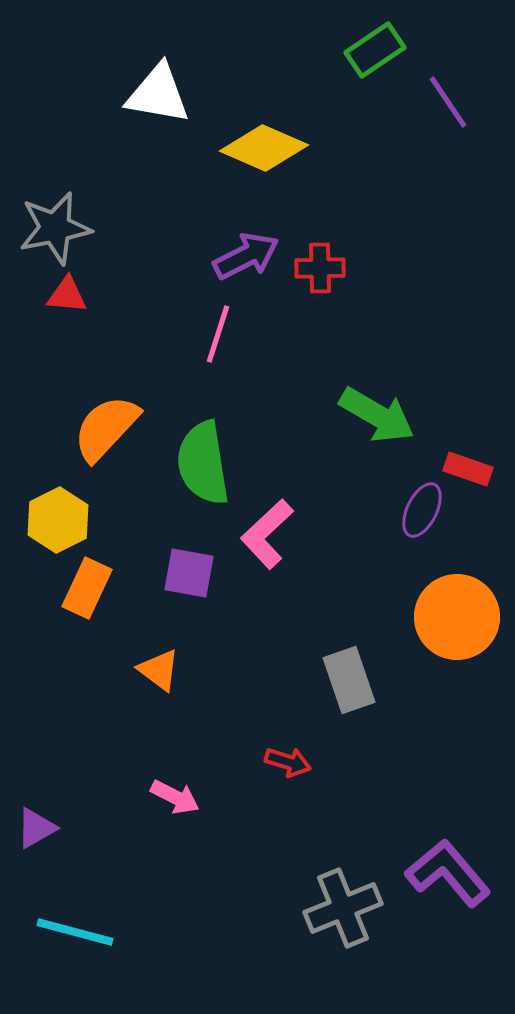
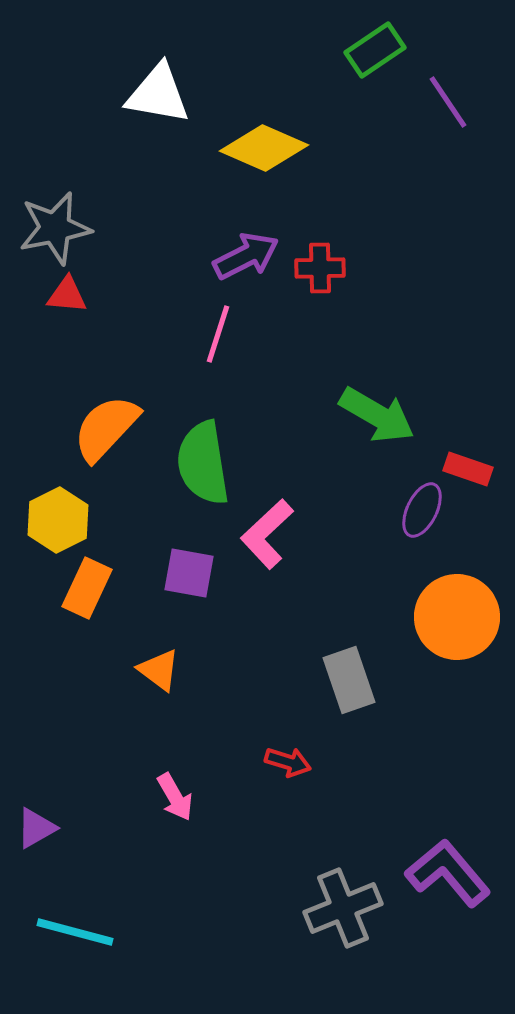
pink arrow: rotated 33 degrees clockwise
